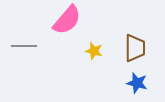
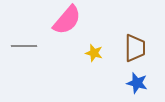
yellow star: moved 2 px down
